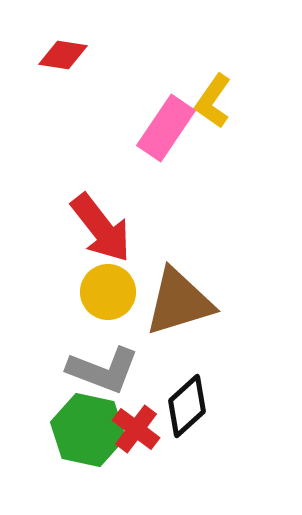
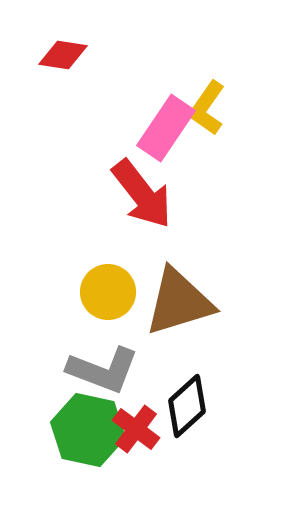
yellow L-shape: moved 6 px left, 7 px down
red arrow: moved 41 px right, 34 px up
